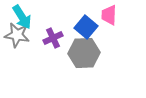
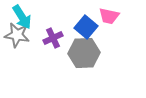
pink trapezoid: moved 1 px down; rotated 80 degrees counterclockwise
